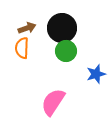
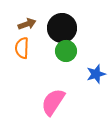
brown arrow: moved 4 px up
